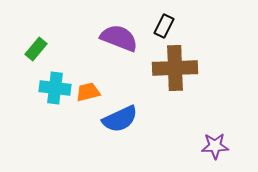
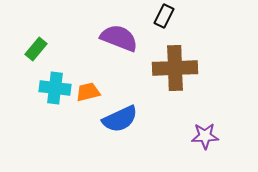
black rectangle: moved 10 px up
purple star: moved 10 px left, 10 px up
